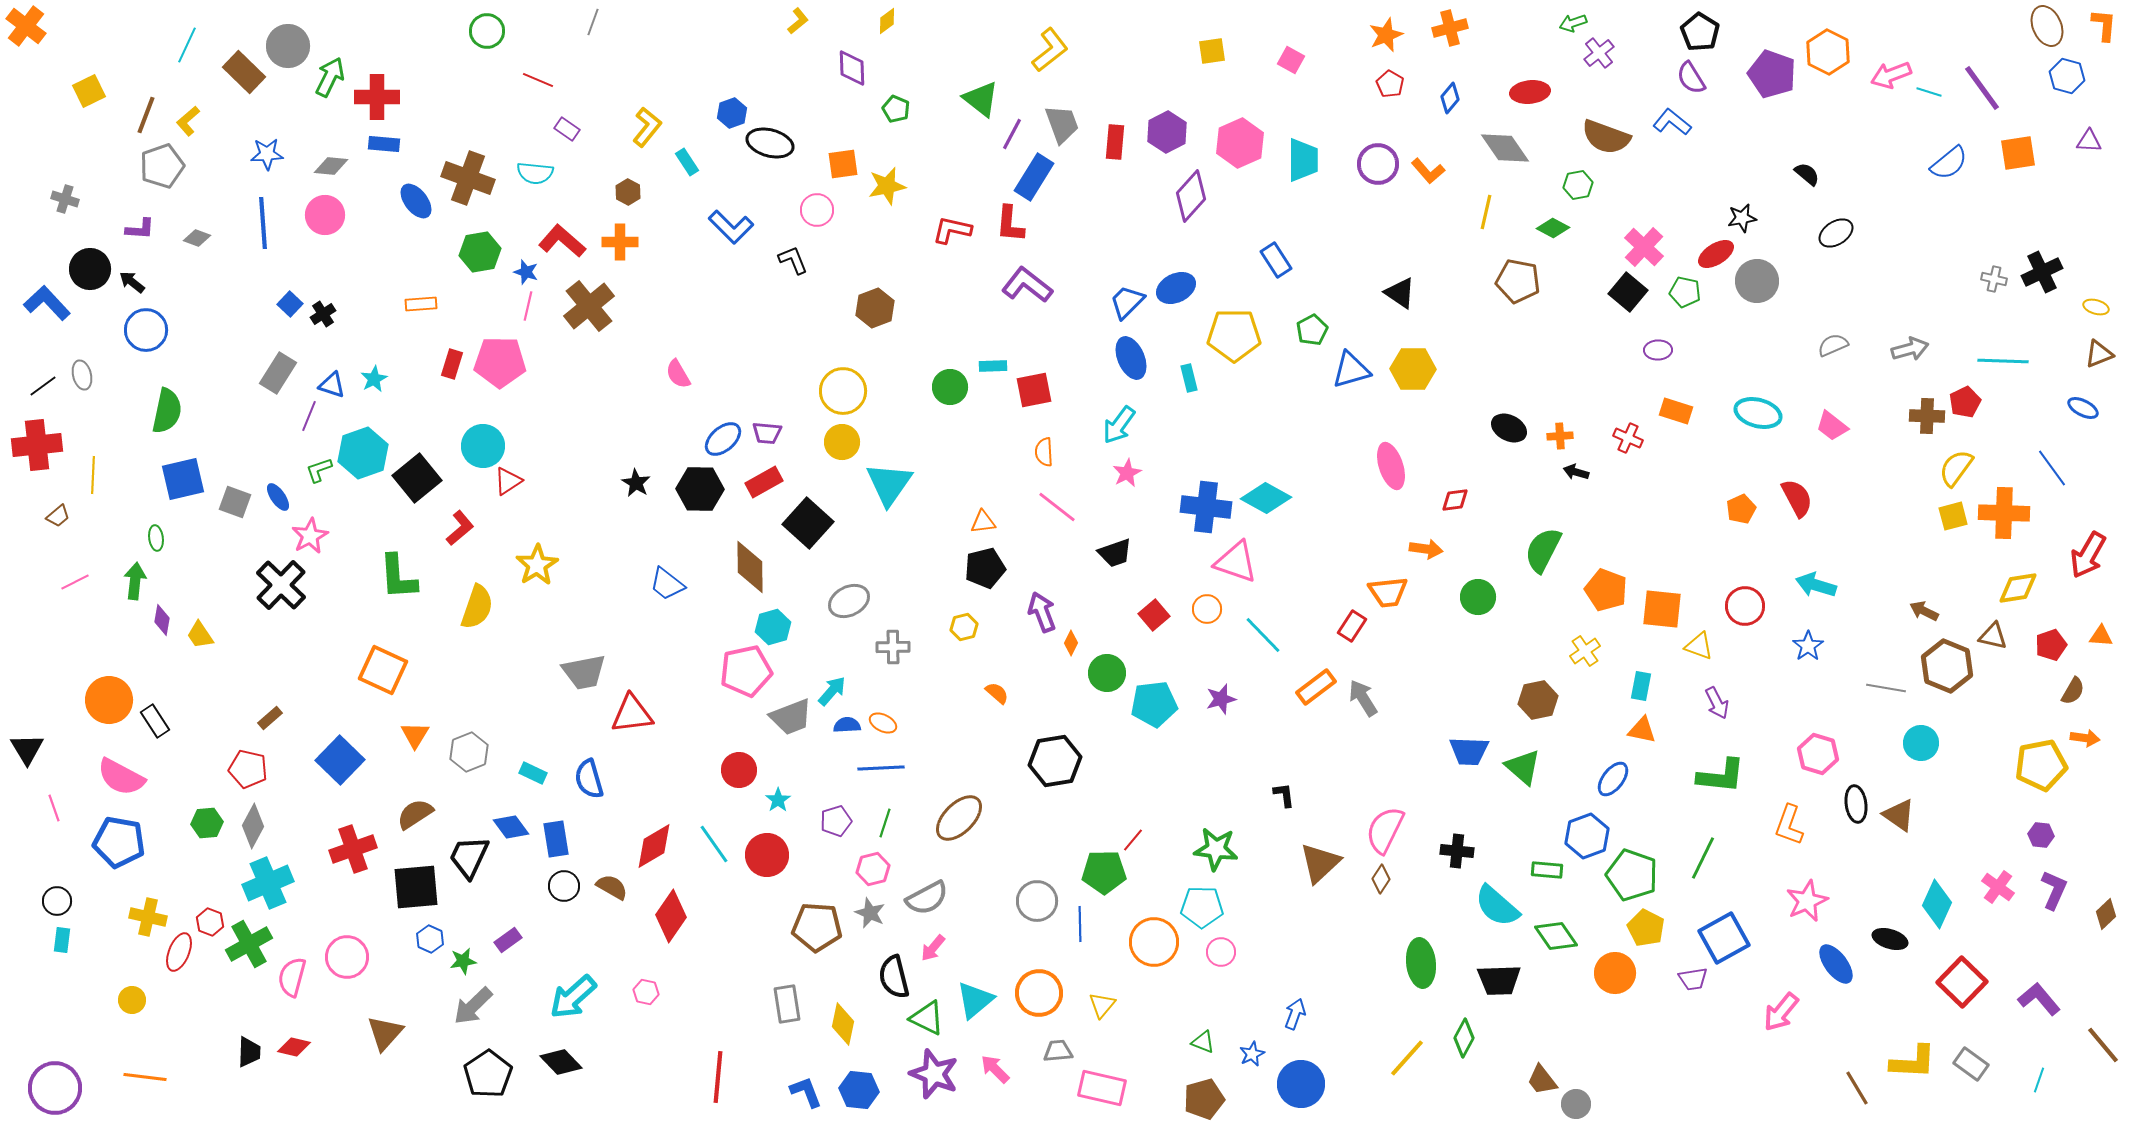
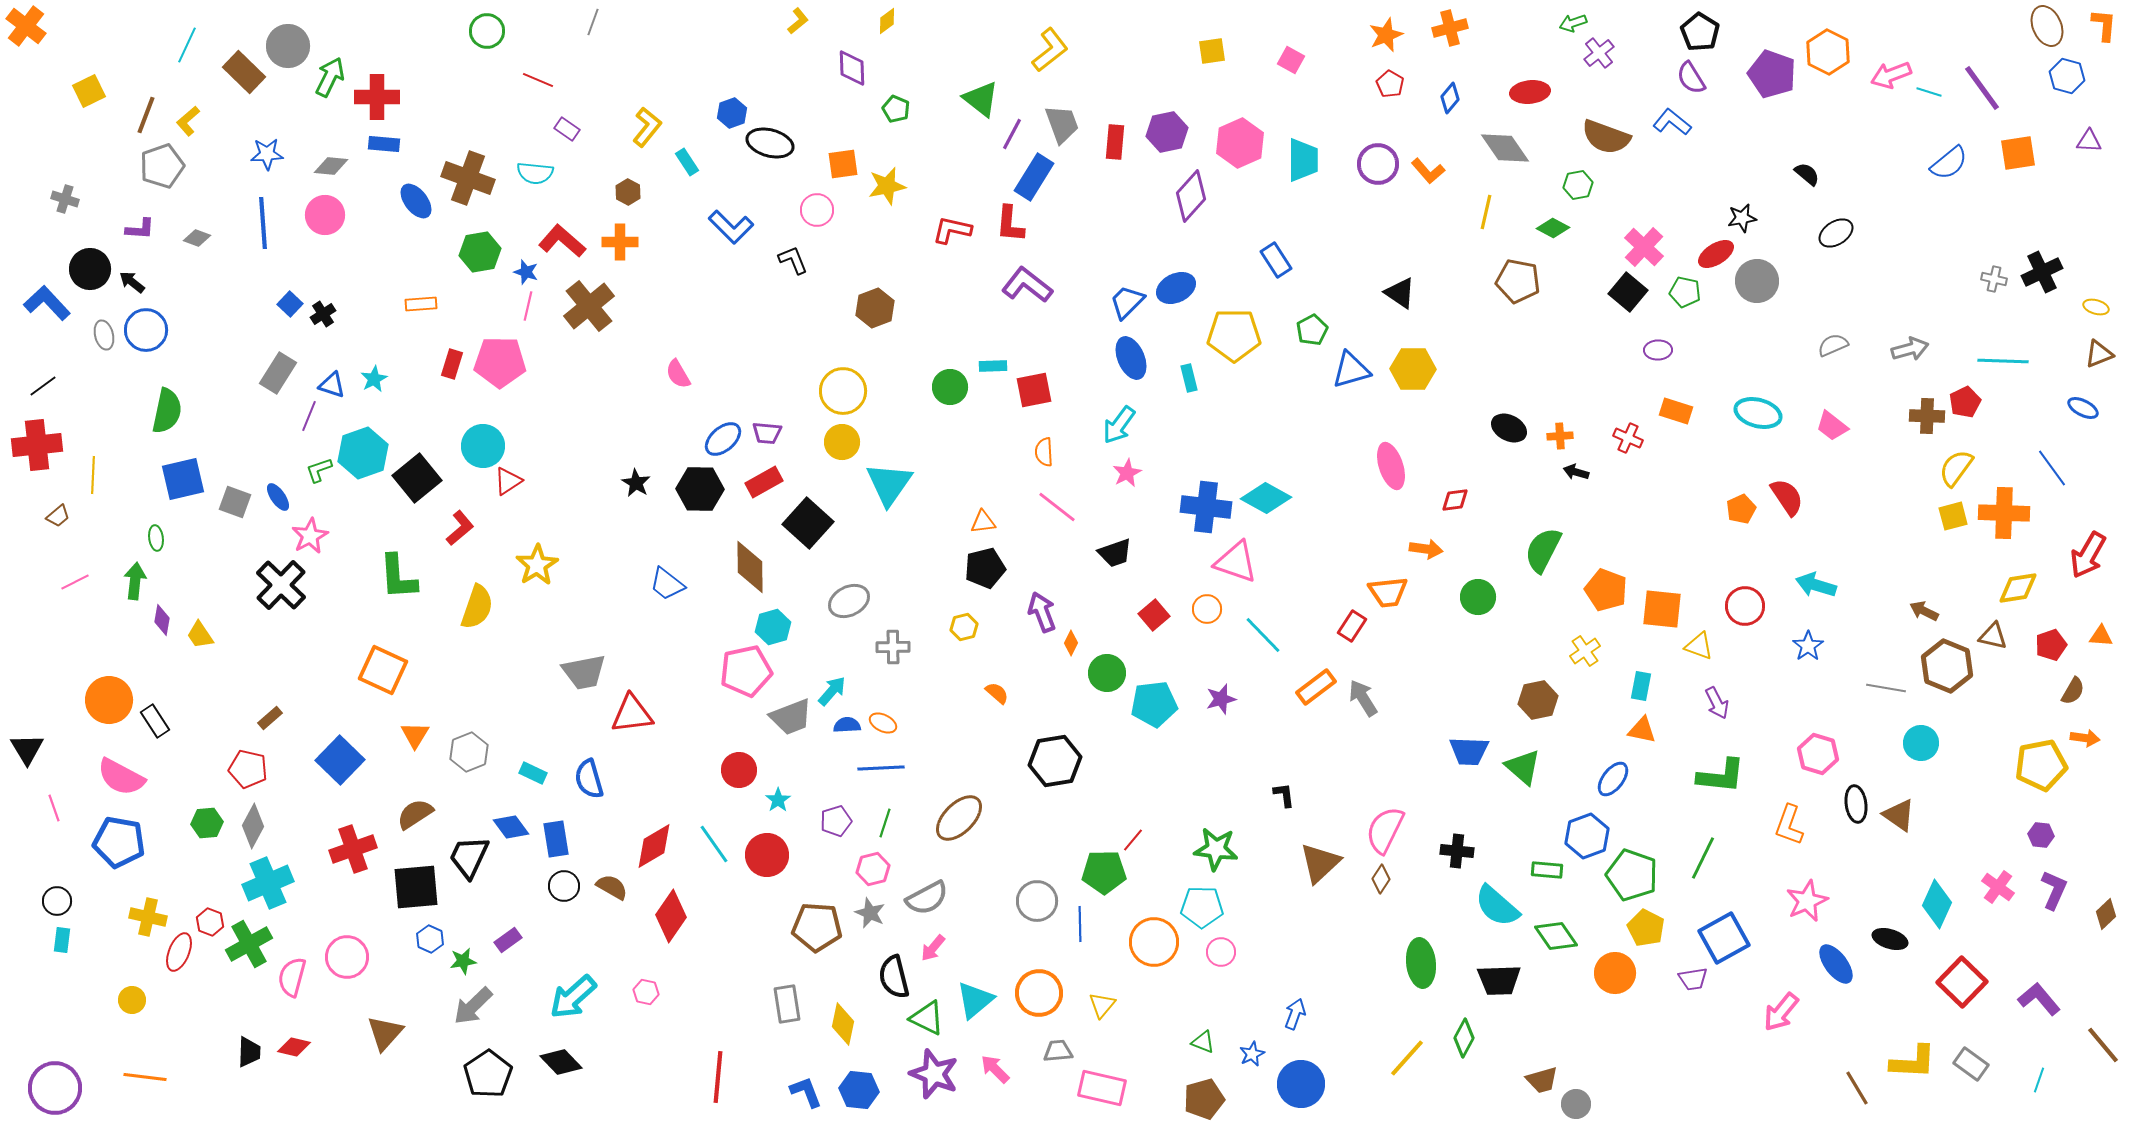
purple hexagon at (1167, 132): rotated 15 degrees clockwise
gray ellipse at (82, 375): moved 22 px right, 40 px up
red semicircle at (1797, 498): moved 10 px left, 1 px up; rotated 6 degrees counterclockwise
brown trapezoid at (1542, 1080): rotated 68 degrees counterclockwise
